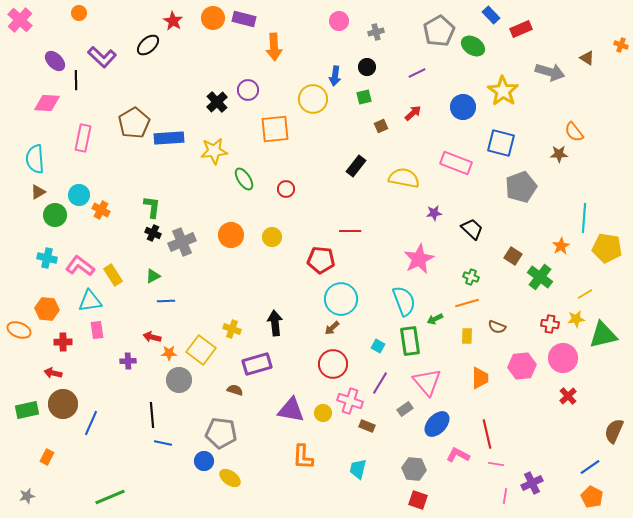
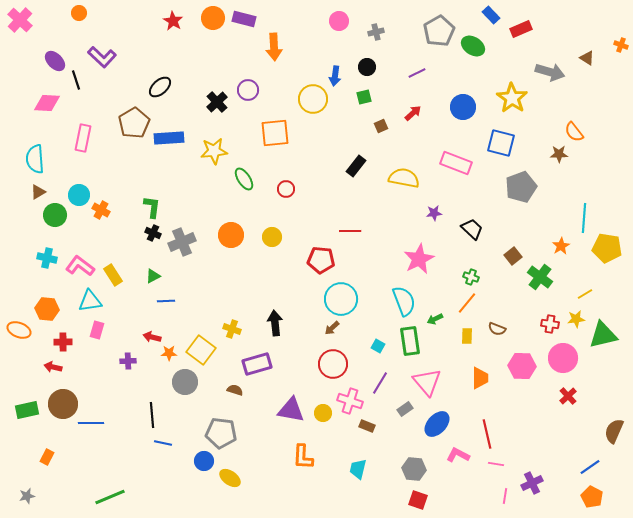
black ellipse at (148, 45): moved 12 px right, 42 px down
black line at (76, 80): rotated 18 degrees counterclockwise
yellow star at (503, 91): moved 9 px right, 7 px down
orange square at (275, 129): moved 4 px down
brown square at (513, 256): rotated 18 degrees clockwise
orange line at (467, 303): rotated 35 degrees counterclockwise
brown semicircle at (497, 327): moved 2 px down
pink rectangle at (97, 330): rotated 24 degrees clockwise
pink hexagon at (522, 366): rotated 8 degrees clockwise
red arrow at (53, 373): moved 6 px up
gray circle at (179, 380): moved 6 px right, 2 px down
blue line at (91, 423): rotated 65 degrees clockwise
